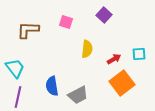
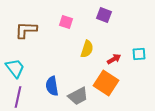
purple square: rotated 21 degrees counterclockwise
brown L-shape: moved 2 px left
yellow semicircle: rotated 12 degrees clockwise
orange square: moved 16 px left; rotated 20 degrees counterclockwise
gray trapezoid: moved 1 px down
